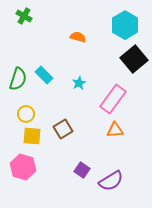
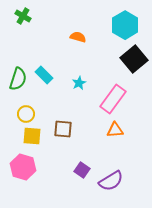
green cross: moved 1 px left
brown square: rotated 36 degrees clockwise
